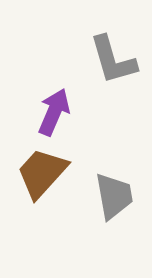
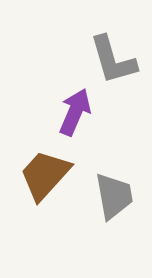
purple arrow: moved 21 px right
brown trapezoid: moved 3 px right, 2 px down
